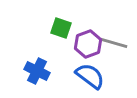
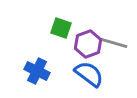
blue semicircle: moved 1 px left, 2 px up
